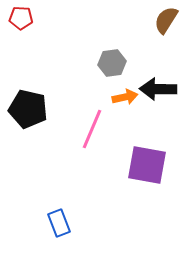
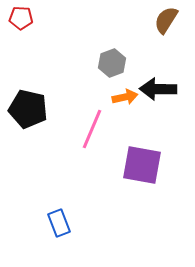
gray hexagon: rotated 12 degrees counterclockwise
purple square: moved 5 px left
